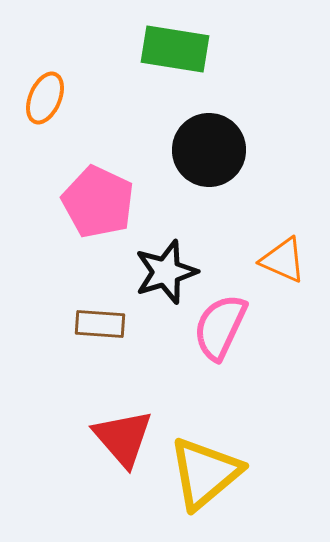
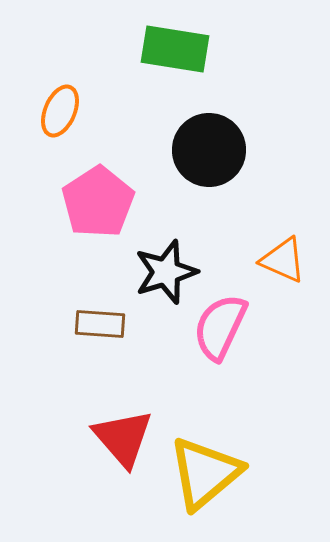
orange ellipse: moved 15 px right, 13 px down
pink pentagon: rotated 14 degrees clockwise
